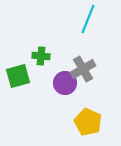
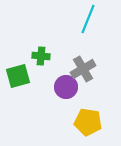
purple circle: moved 1 px right, 4 px down
yellow pentagon: rotated 16 degrees counterclockwise
